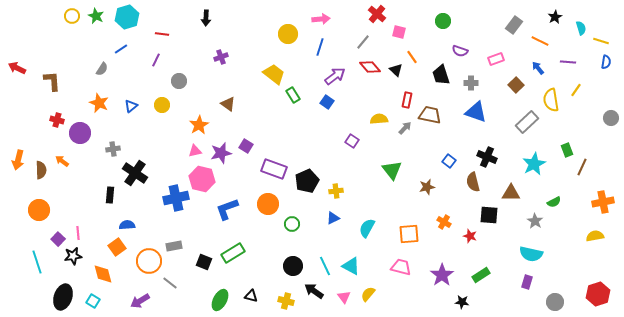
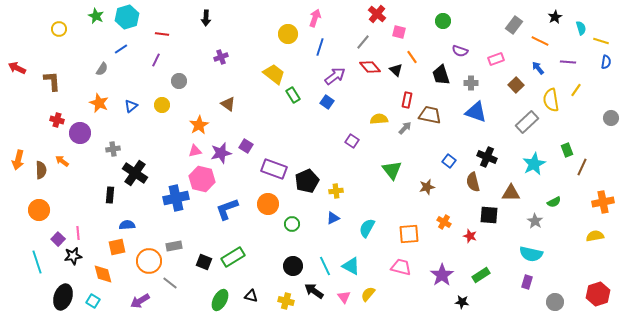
yellow circle at (72, 16): moved 13 px left, 13 px down
pink arrow at (321, 19): moved 6 px left, 1 px up; rotated 66 degrees counterclockwise
orange square at (117, 247): rotated 24 degrees clockwise
green rectangle at (233, 253): moved 4 px down
